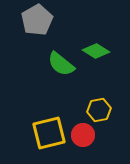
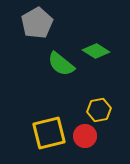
gray pentagon: moved 3 px down
red circle: moved 2 px right, 1 px down
